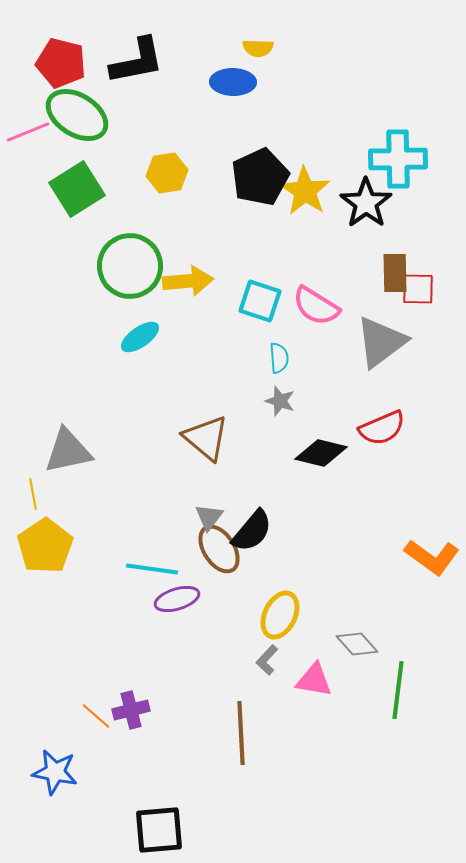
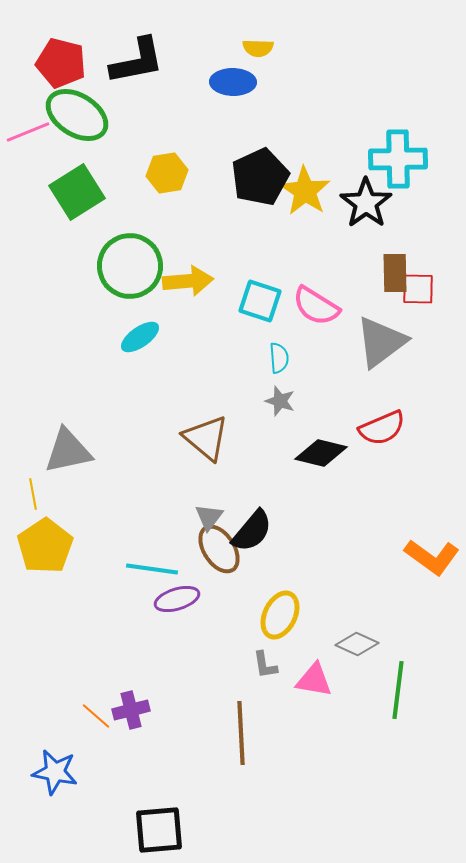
green square at (77, 189): moved 3 px down
gray diamond at (357, 644): rotated 24 degrees counterclockwise
gray L-shape at (267, 660): moved 2 px left, 5 px down; rotated 52 degrees counterclockwise
